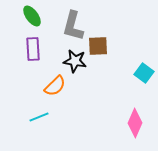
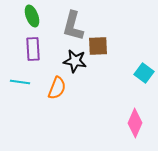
green ellipse: rotated 15 degrees clockwise
orange semicircle: moved 2 px right, 2 px down; rotated 25 degrees counterclockwise
cyan line: moved 19 px left, 35 px up; rotated 30 degrees clockwise
